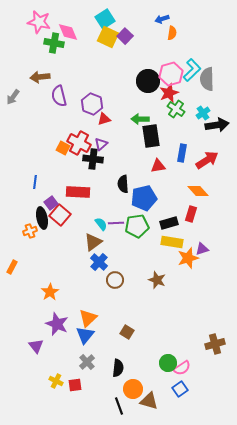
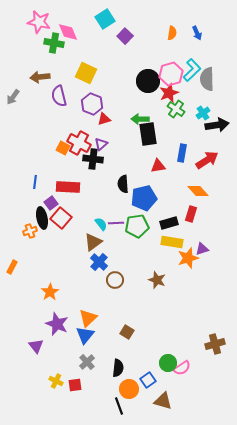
blue arrow at (162, 19): moved 35 px right, 14 px down; rotated 96 degrees counterclockwise
yellow square at (108, 37): moved 22 px left, 36 px down
black rectangle at (151, 136): moved 3 px left, 2 px up
red rectangle at (78, 192): moved 10 px left, 5 px up
red square at (60, 215): moved 1 px right, 3 px down
orange circle at (133, 389): moved 4 px left
blue square at (180, 389): moved 32 px left, 9 px up
brown triangle at (149, 401): moved 14 px right
